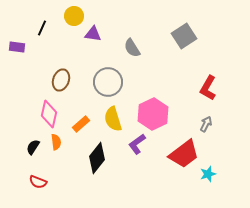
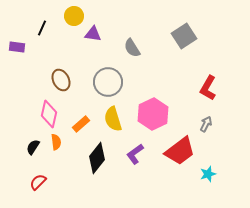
brown ellipse: rotated 45 degrees counterclockwise
purple L-shape: moved 2 px left, 10 px down
red trapezoid: moved 4 px left, 3 px up
red semicircle: rotated 114 degrees clockwise
